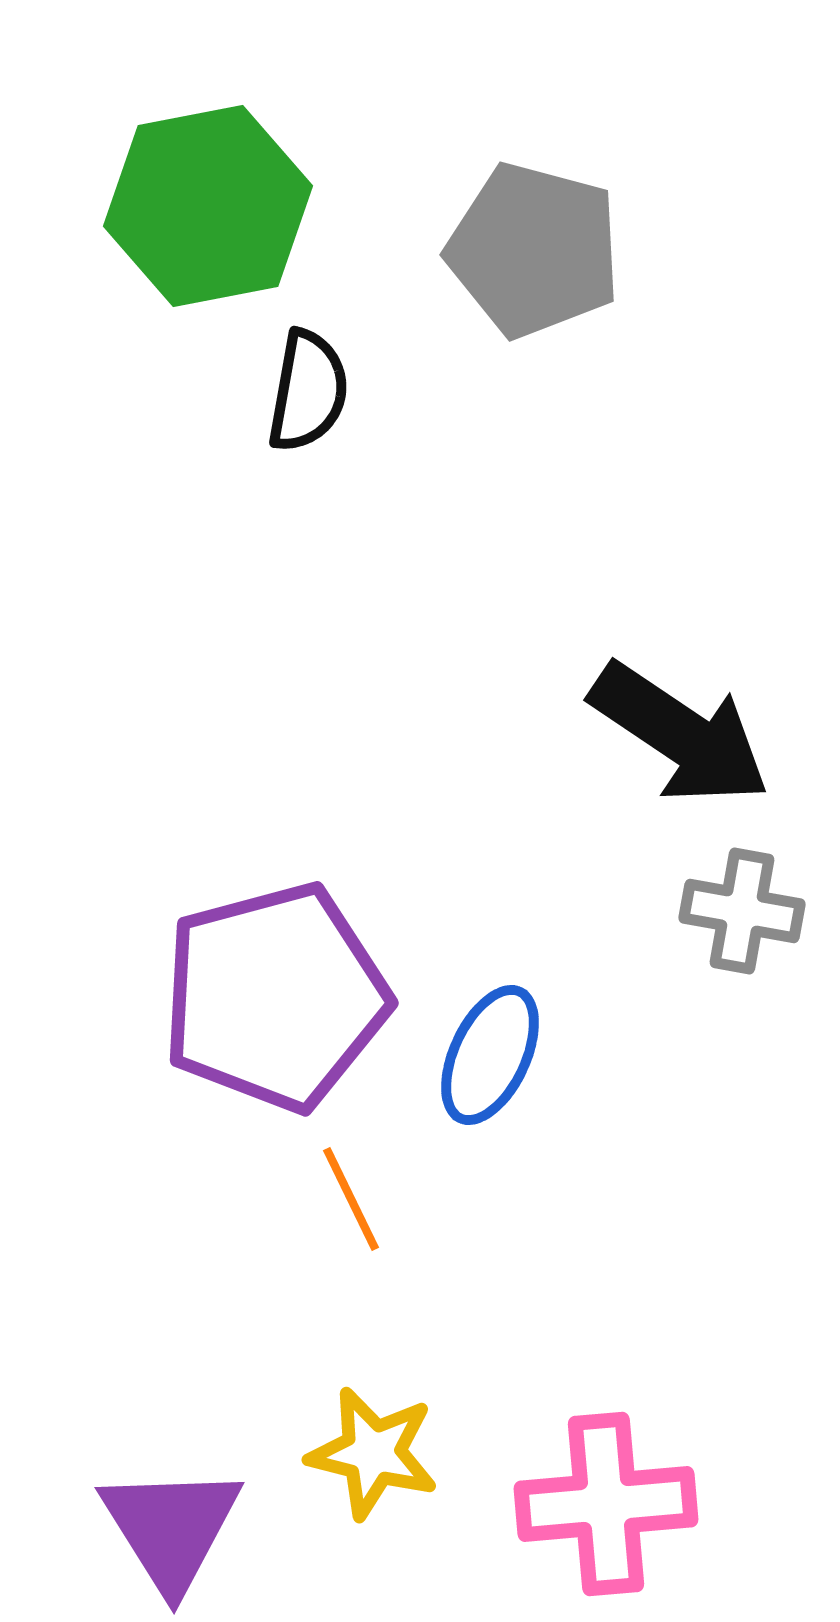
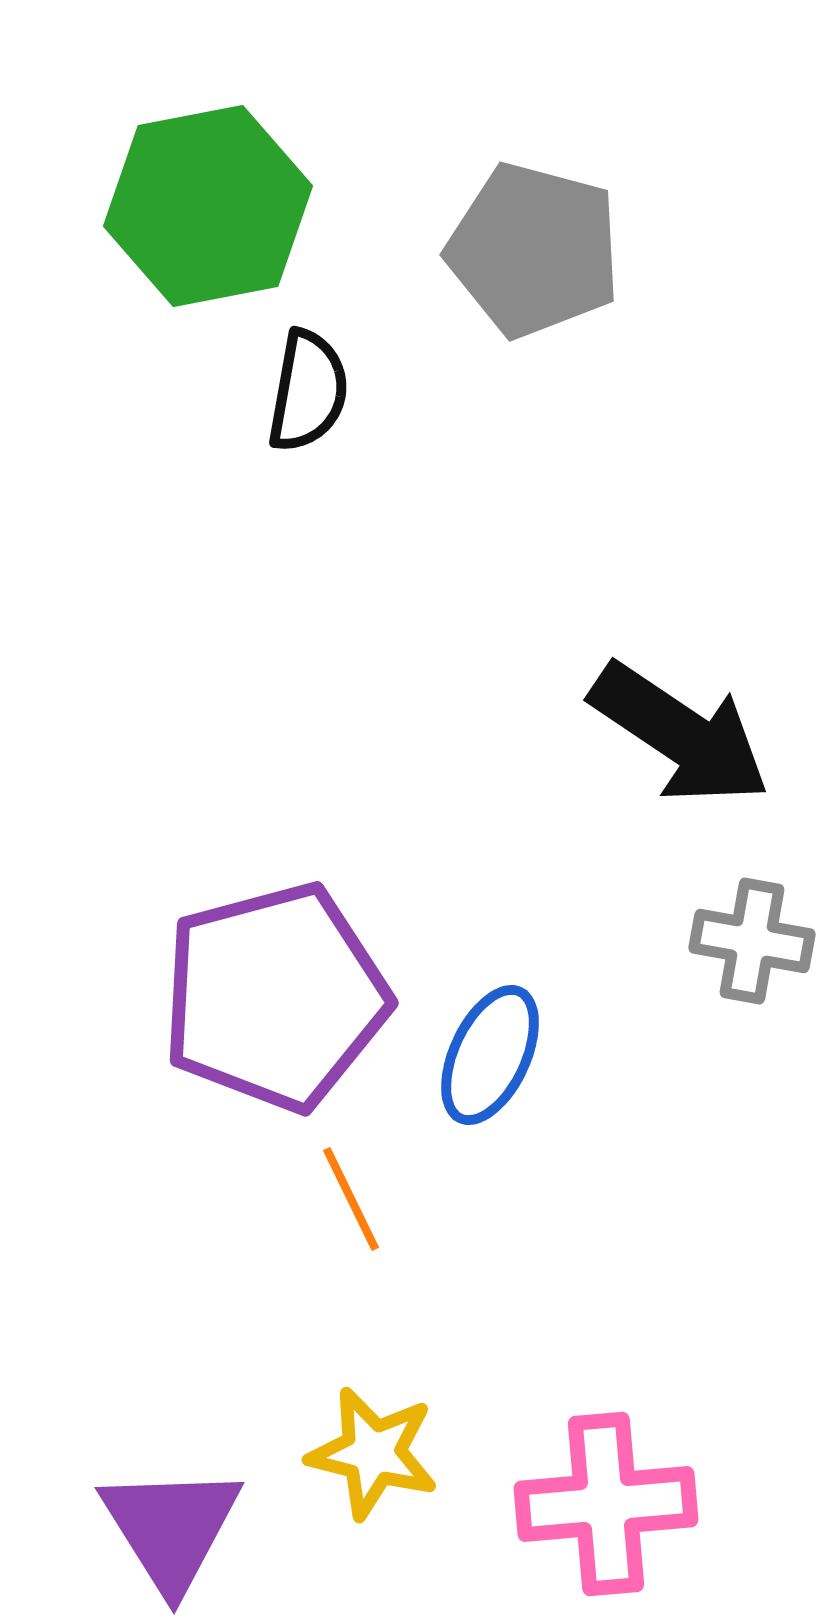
gray cross: moved 10 px right, 30 px down
